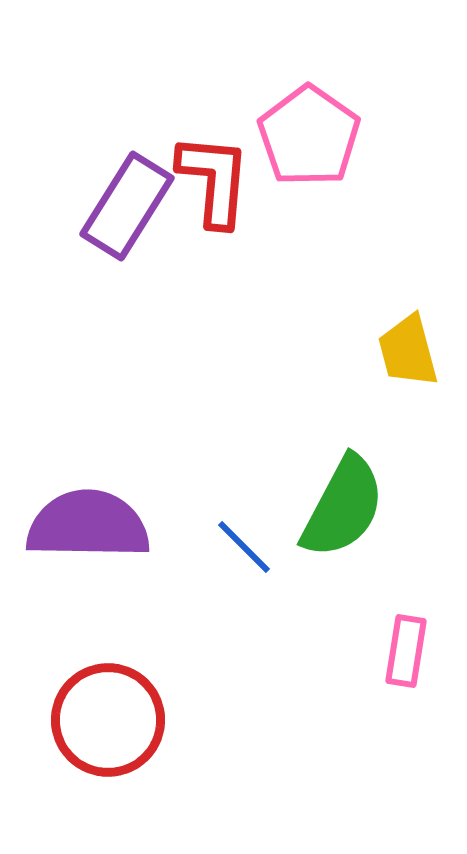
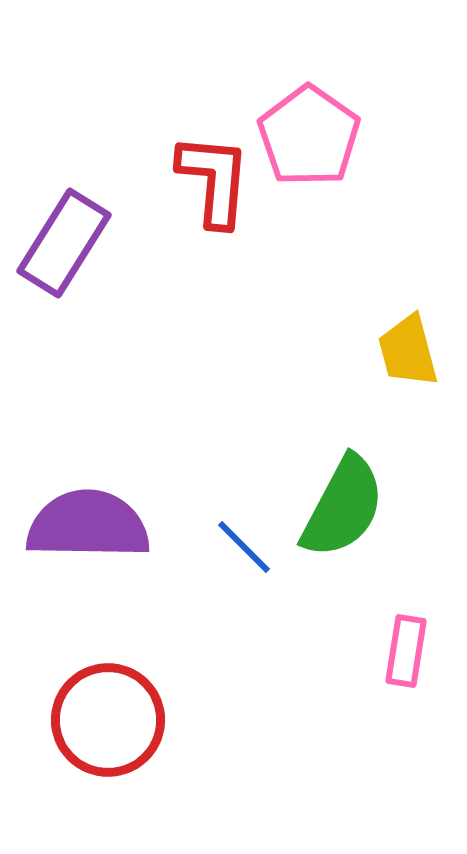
purple rectangle: moved 63 px left, 37 px down
